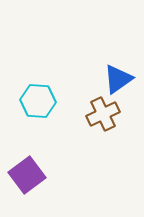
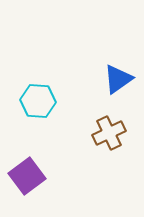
brown cross: moved 6 px right, 19 px down
purple square: moved 1 px down
